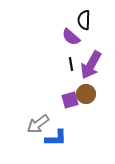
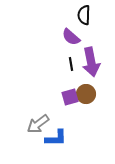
black semicircle: moved 5 px up
purple arrow: moved 3 px up; rotated 40 degrees counterclockwise
purple square: moved 3 px up
